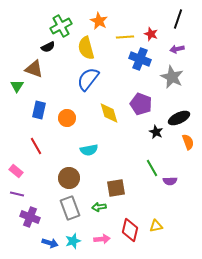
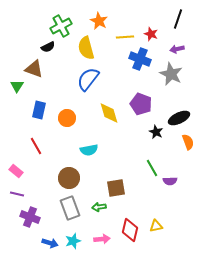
gray star: moved 1 px left, 3 px up
